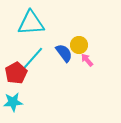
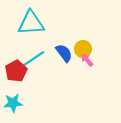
yellow circle: moved 4 px right, 4 px down
cyan line: moved 1 px down; rotated 15 degrees clockwise
red pentagon: moved 2 px up
cyan star: moved 1 px down
